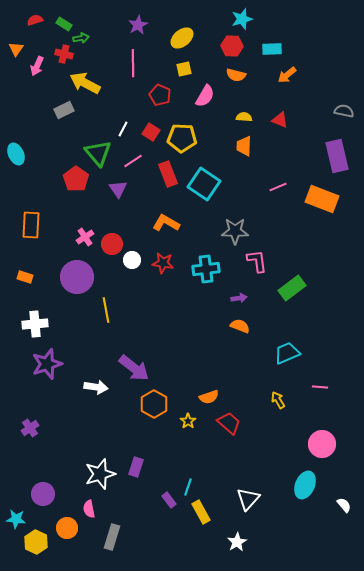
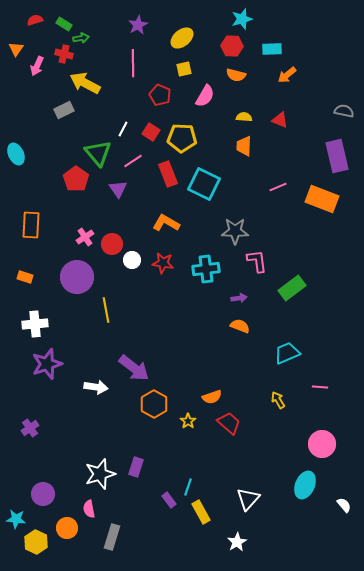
cyan square at (204, 184): rotated 8 degrees counterclockwise
orange semicircle at (209, 397): moved 3 px right
